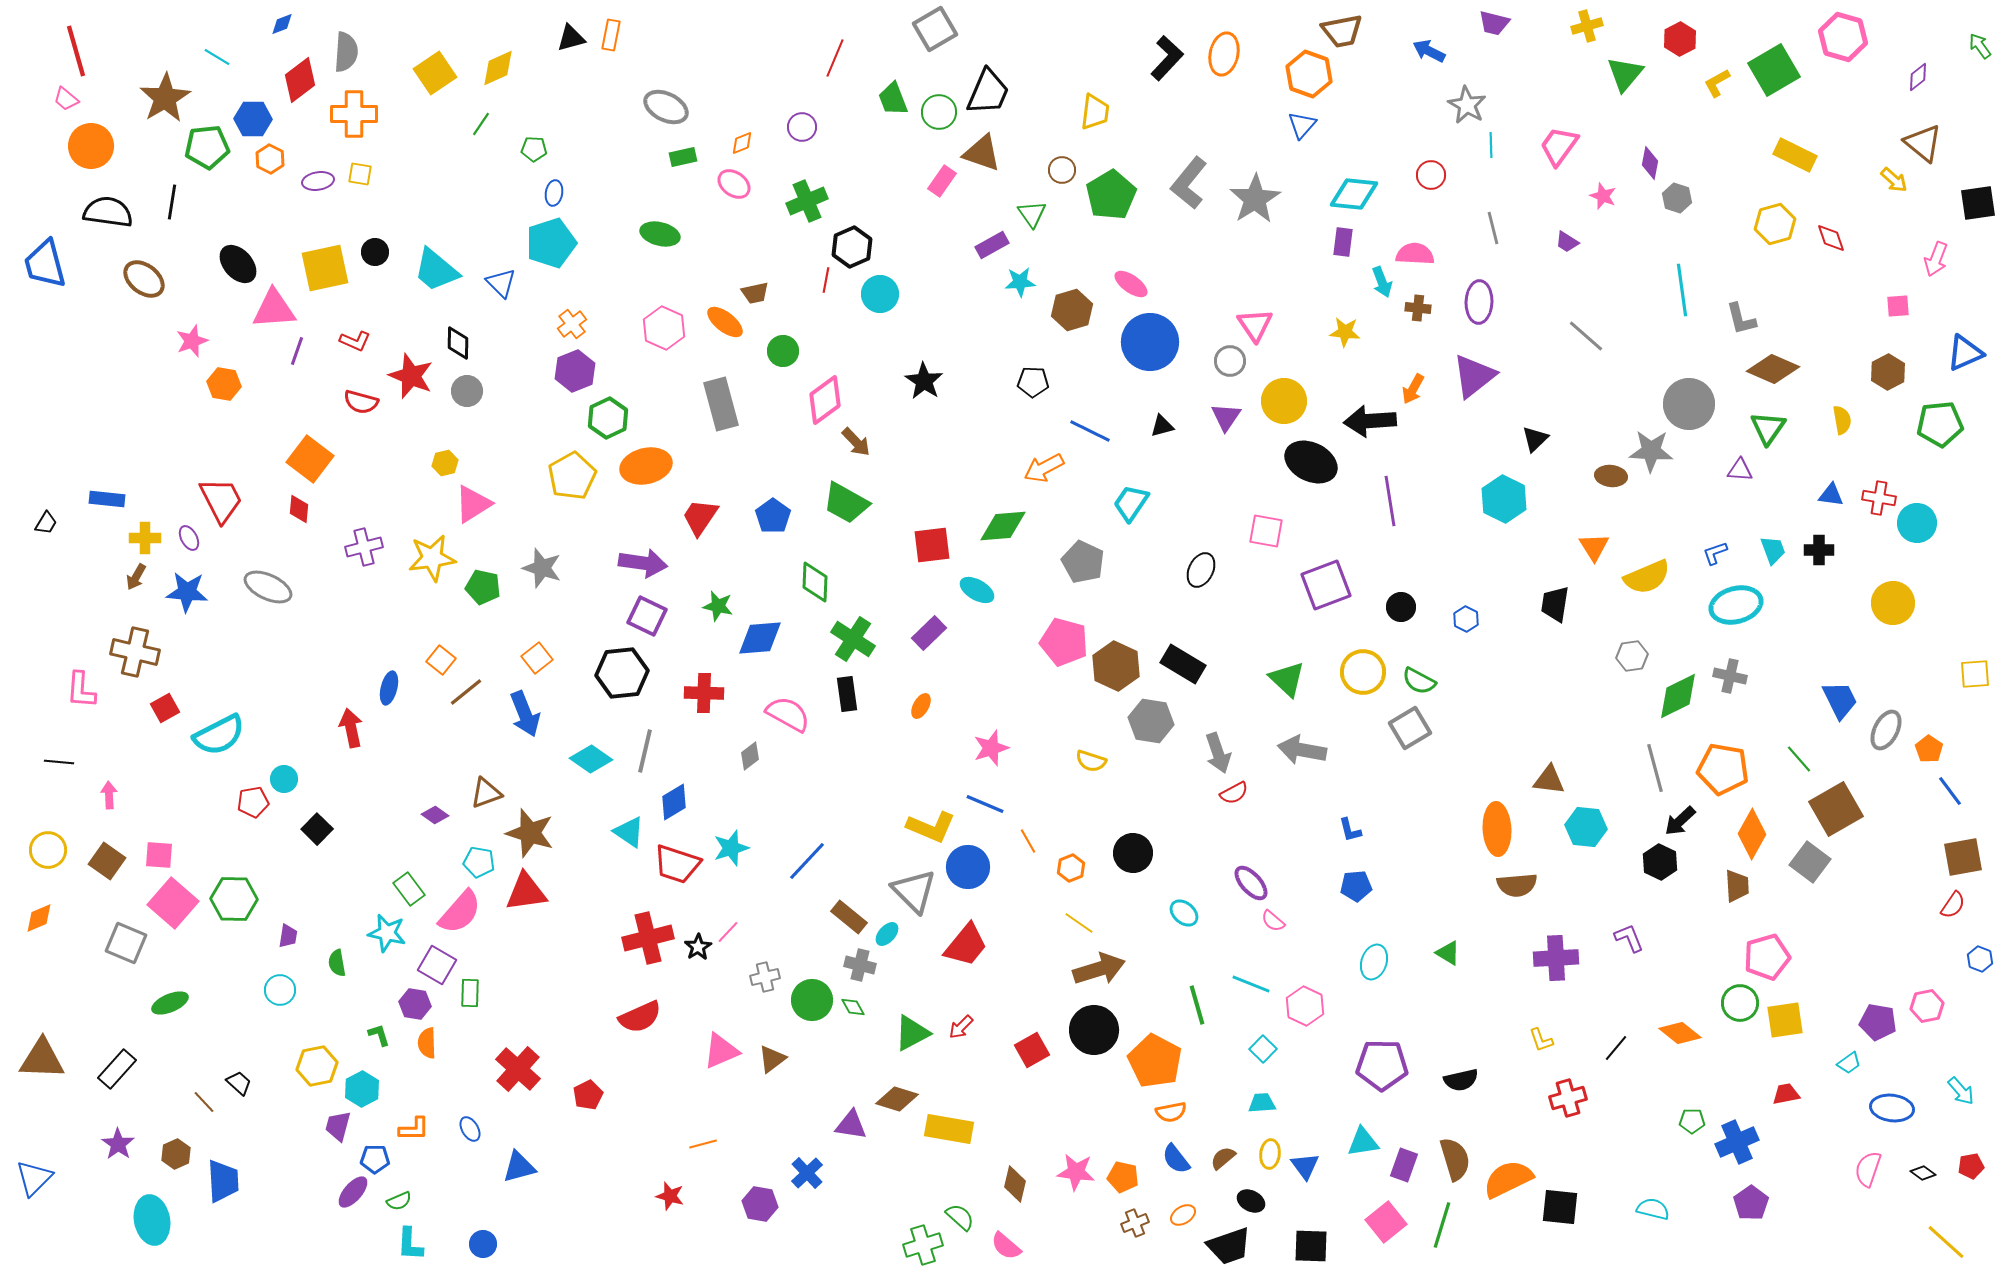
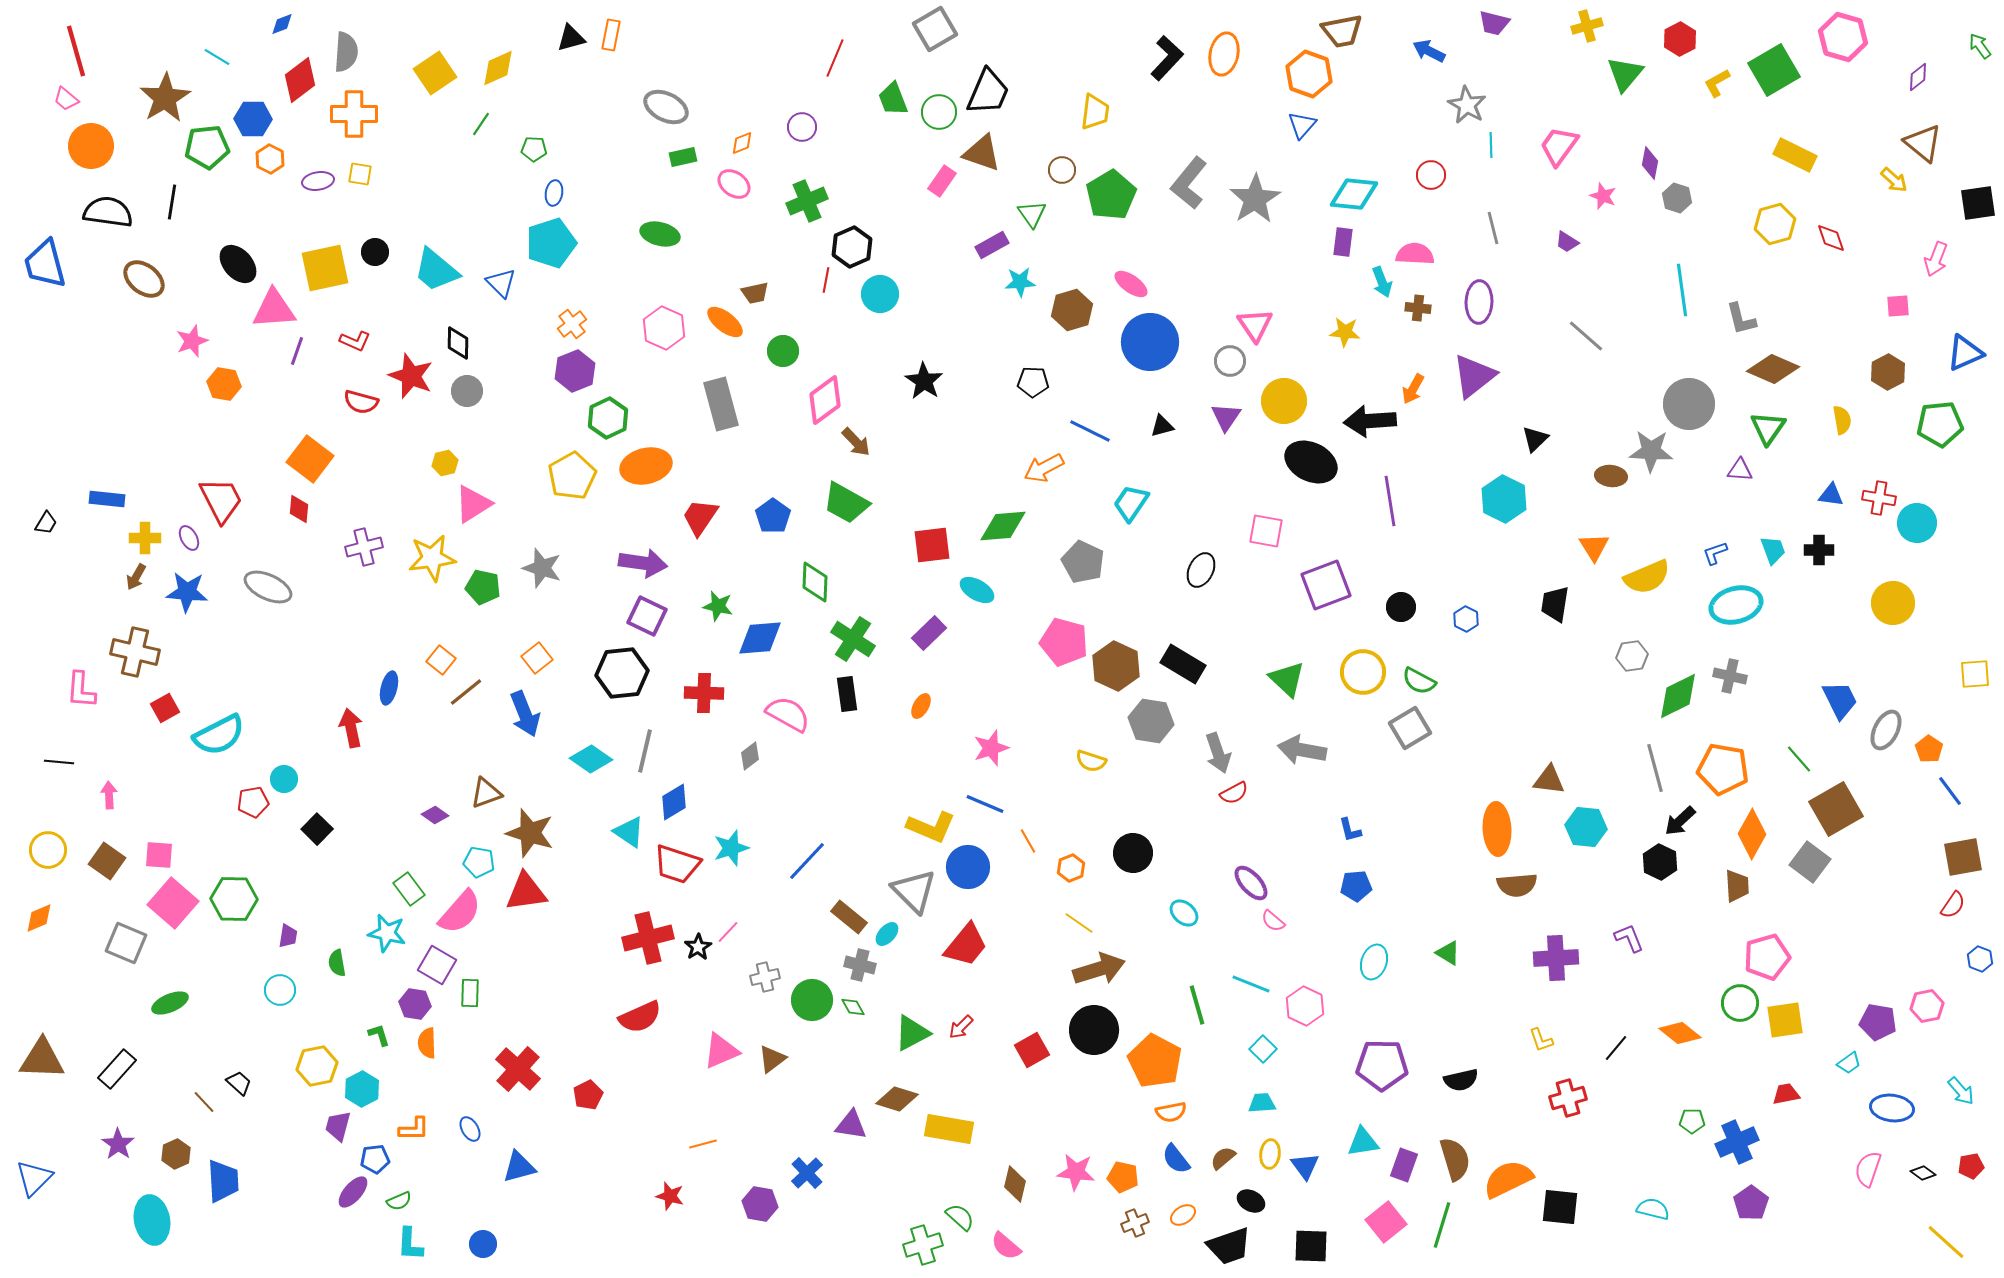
blue pentagon at (375, 1159): rotated 8 degrees counterclockwise
